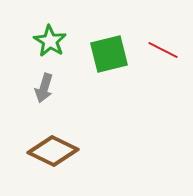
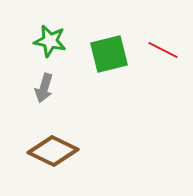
green star: rotated 20 degrees counterclockwise
